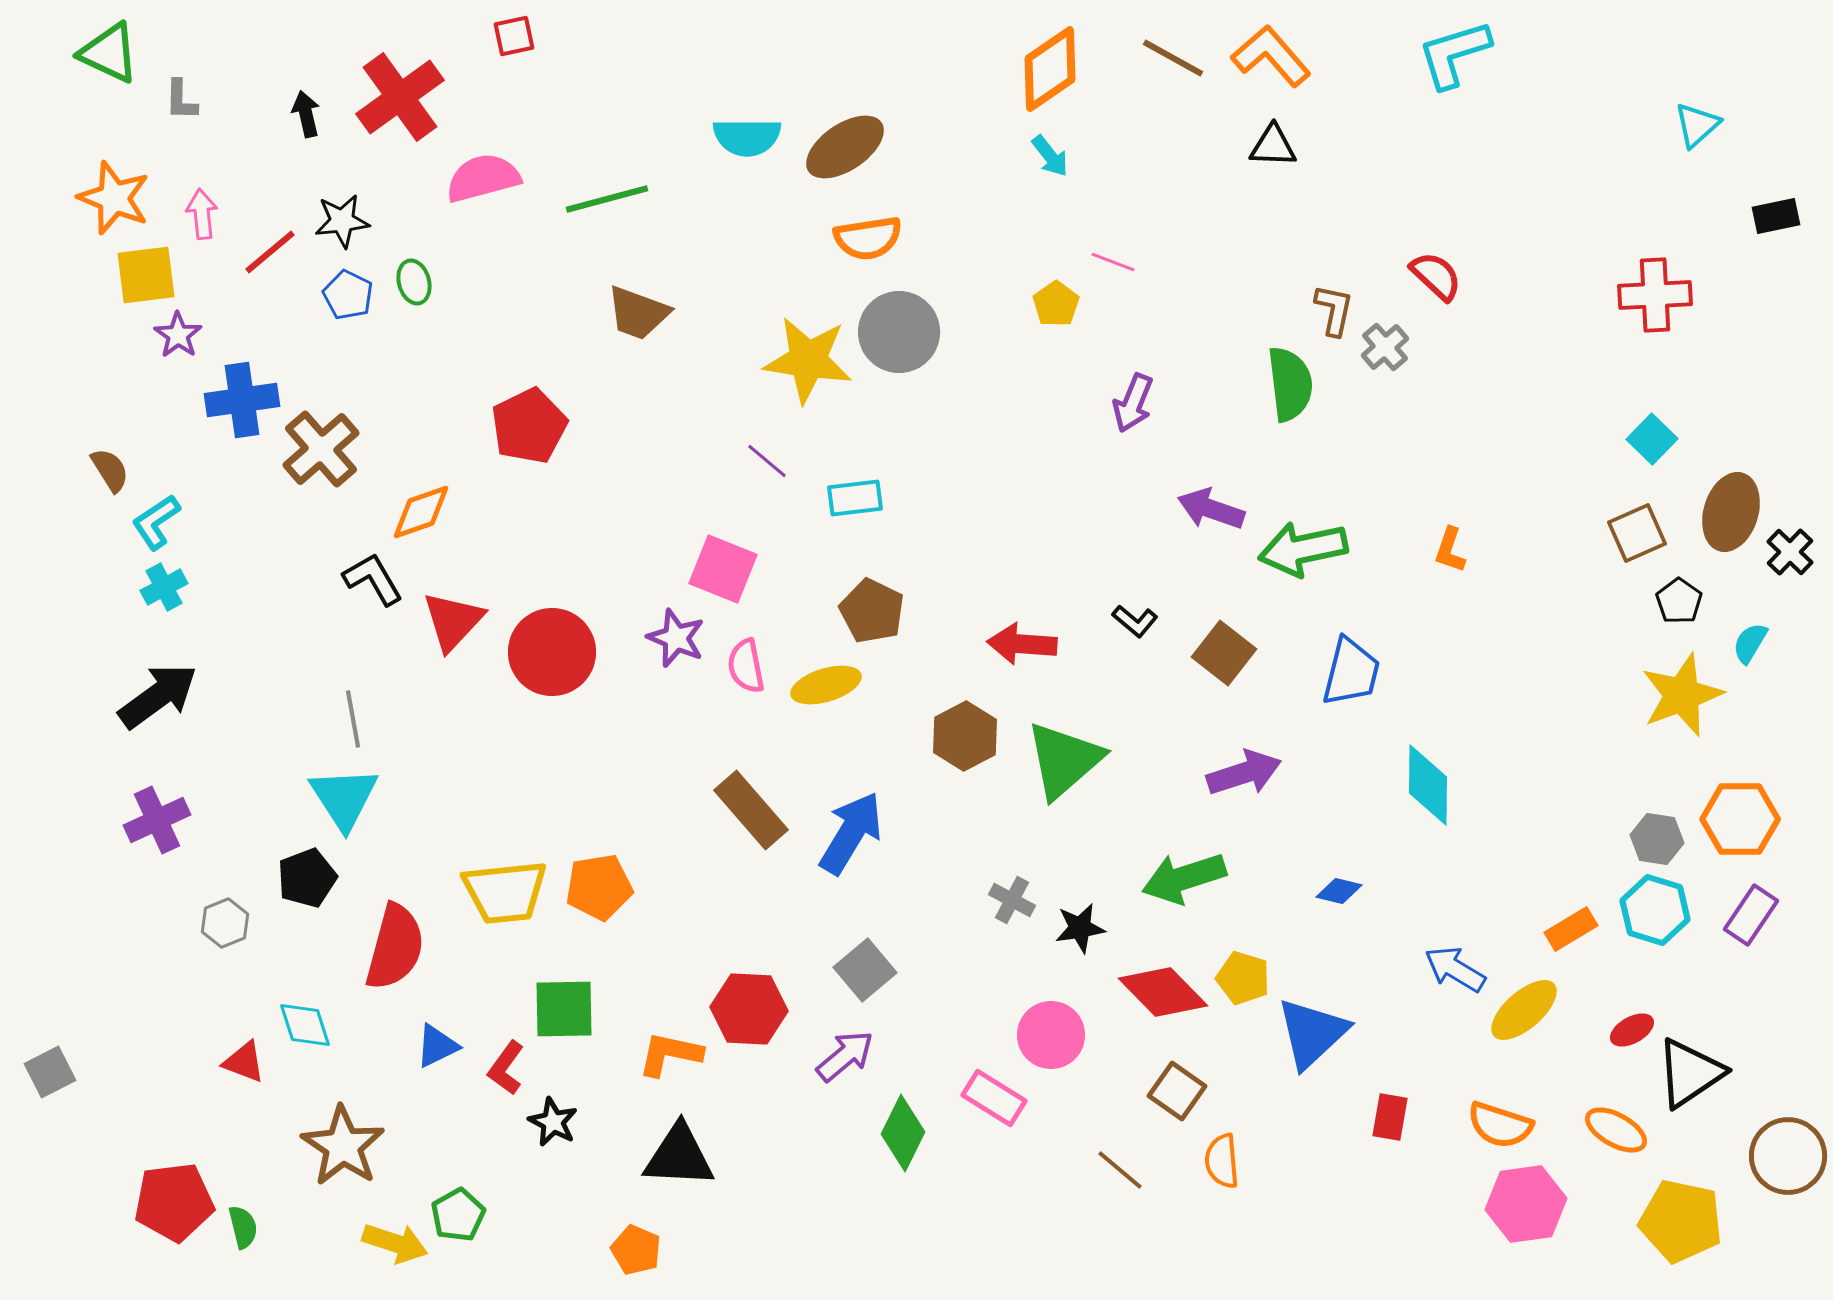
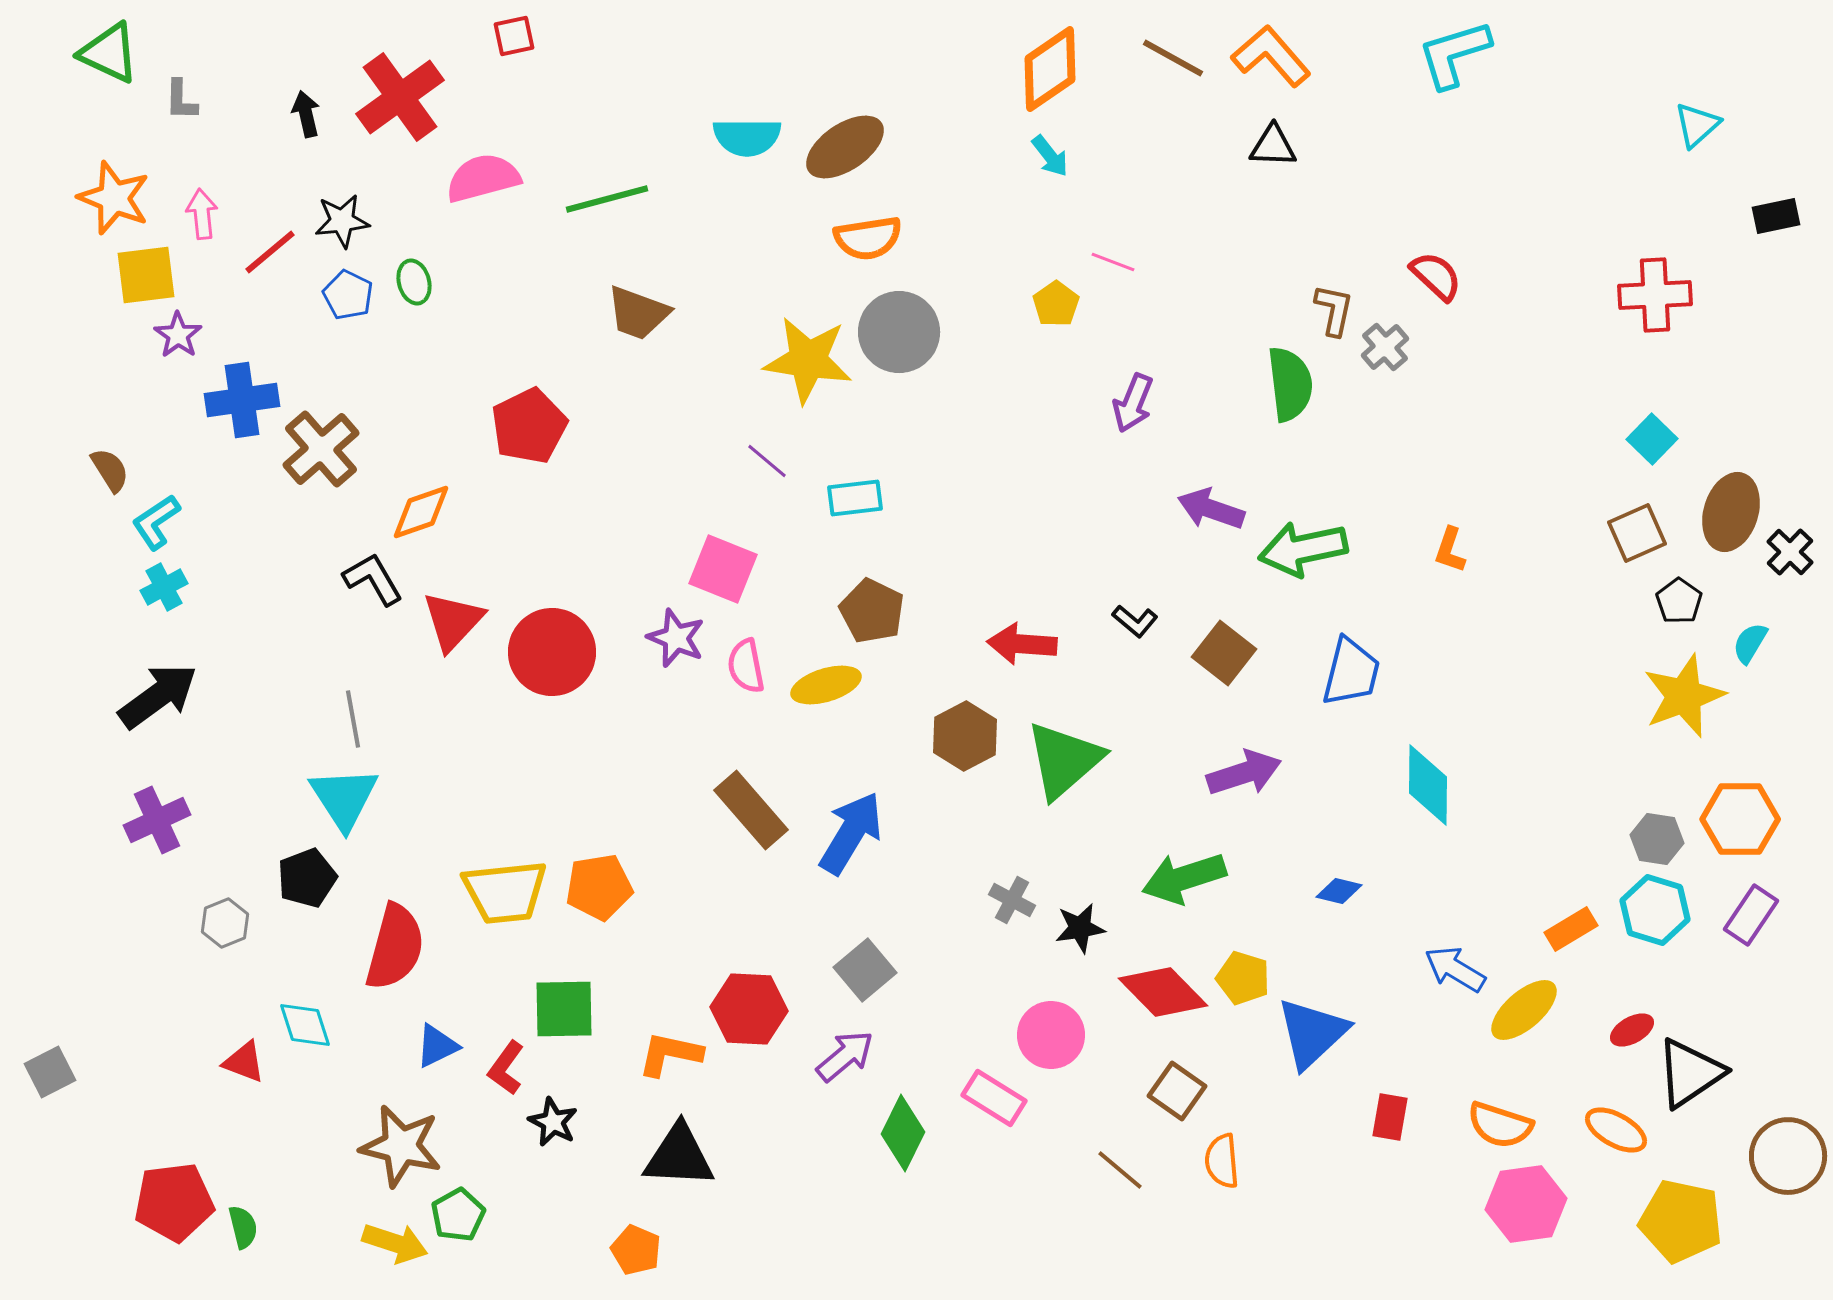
yellow star at (1682, 695): moved 2 px right, 1 px down
brown star at (343, 1146): moved 58 px right; rotated 20 degrees counterclockwise
